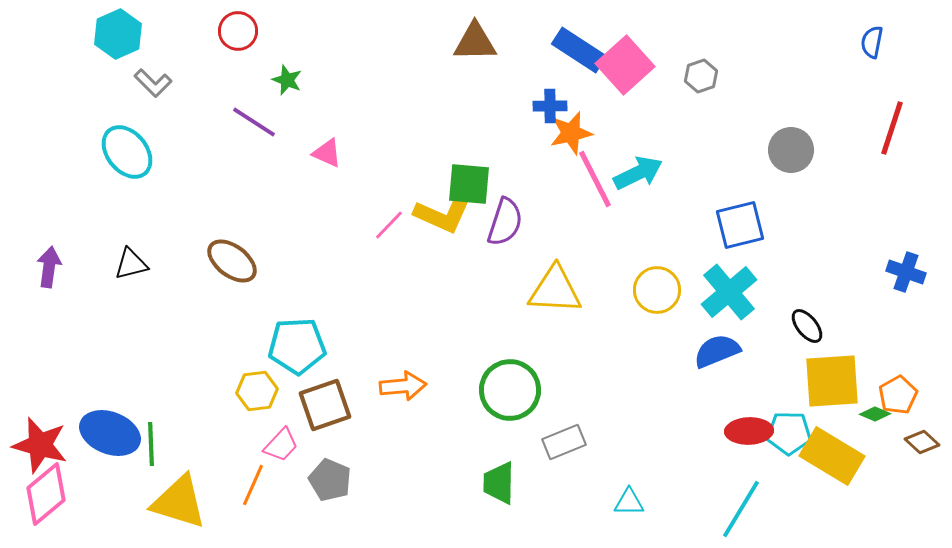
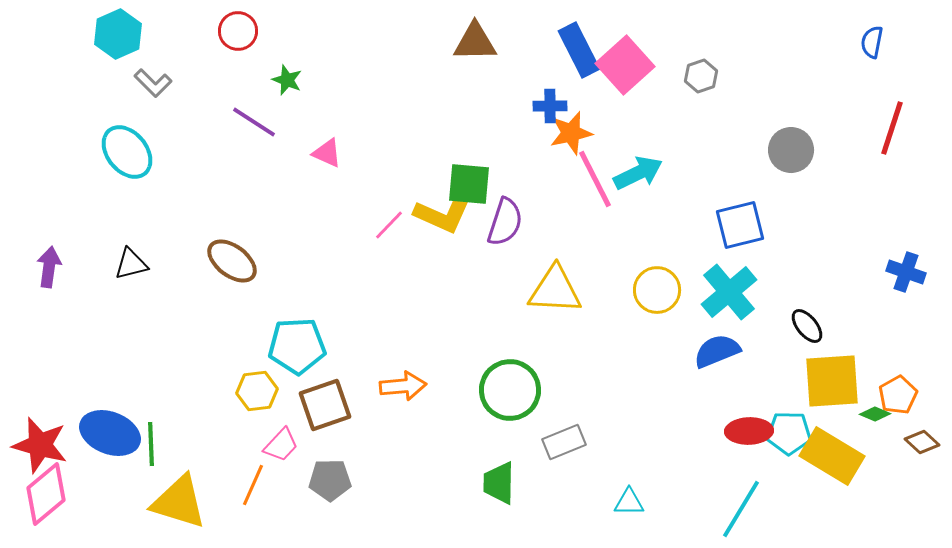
blue rectangle at (579, 50): rotated 30 degrees clockwise
gray pentagon at (330, 480): rotated 24 degrees counterclockwise
